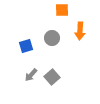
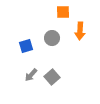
orange square: moved 1 px right, 2 px down
